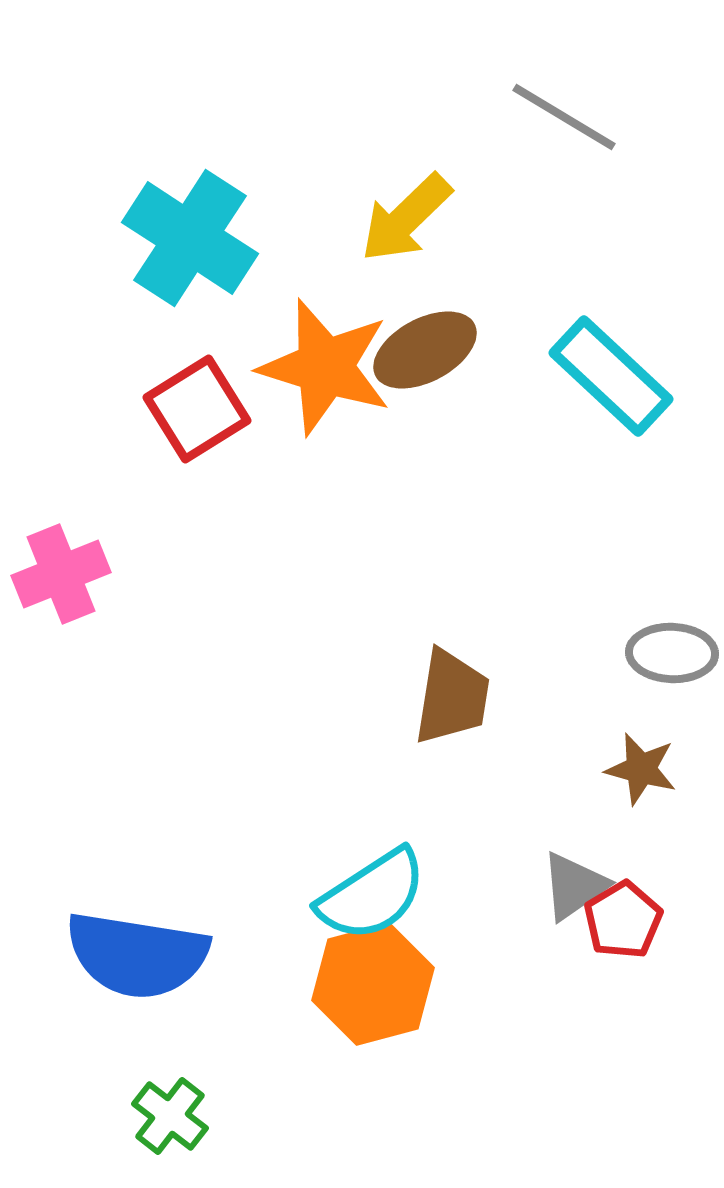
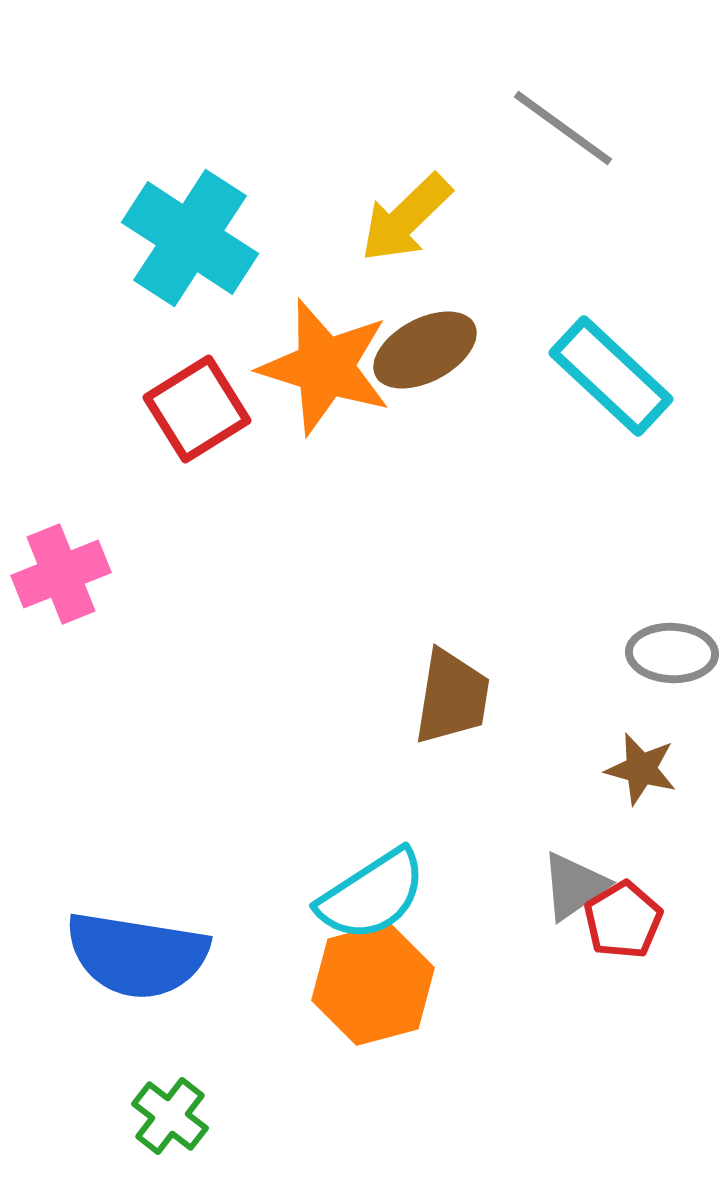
gray line: moved 1 px left, 11 px down; rotated 5 degrees clockwise
